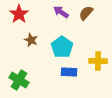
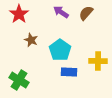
cyan pentagon: moved 2 px left, 3 px down
